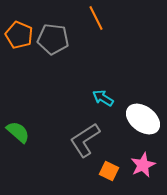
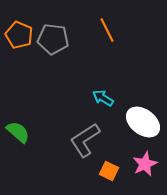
orange line: moved 11 px right, 12 px down
white ellipse: moved 3 px down
pink star: moved 2 px right, 1 px up
